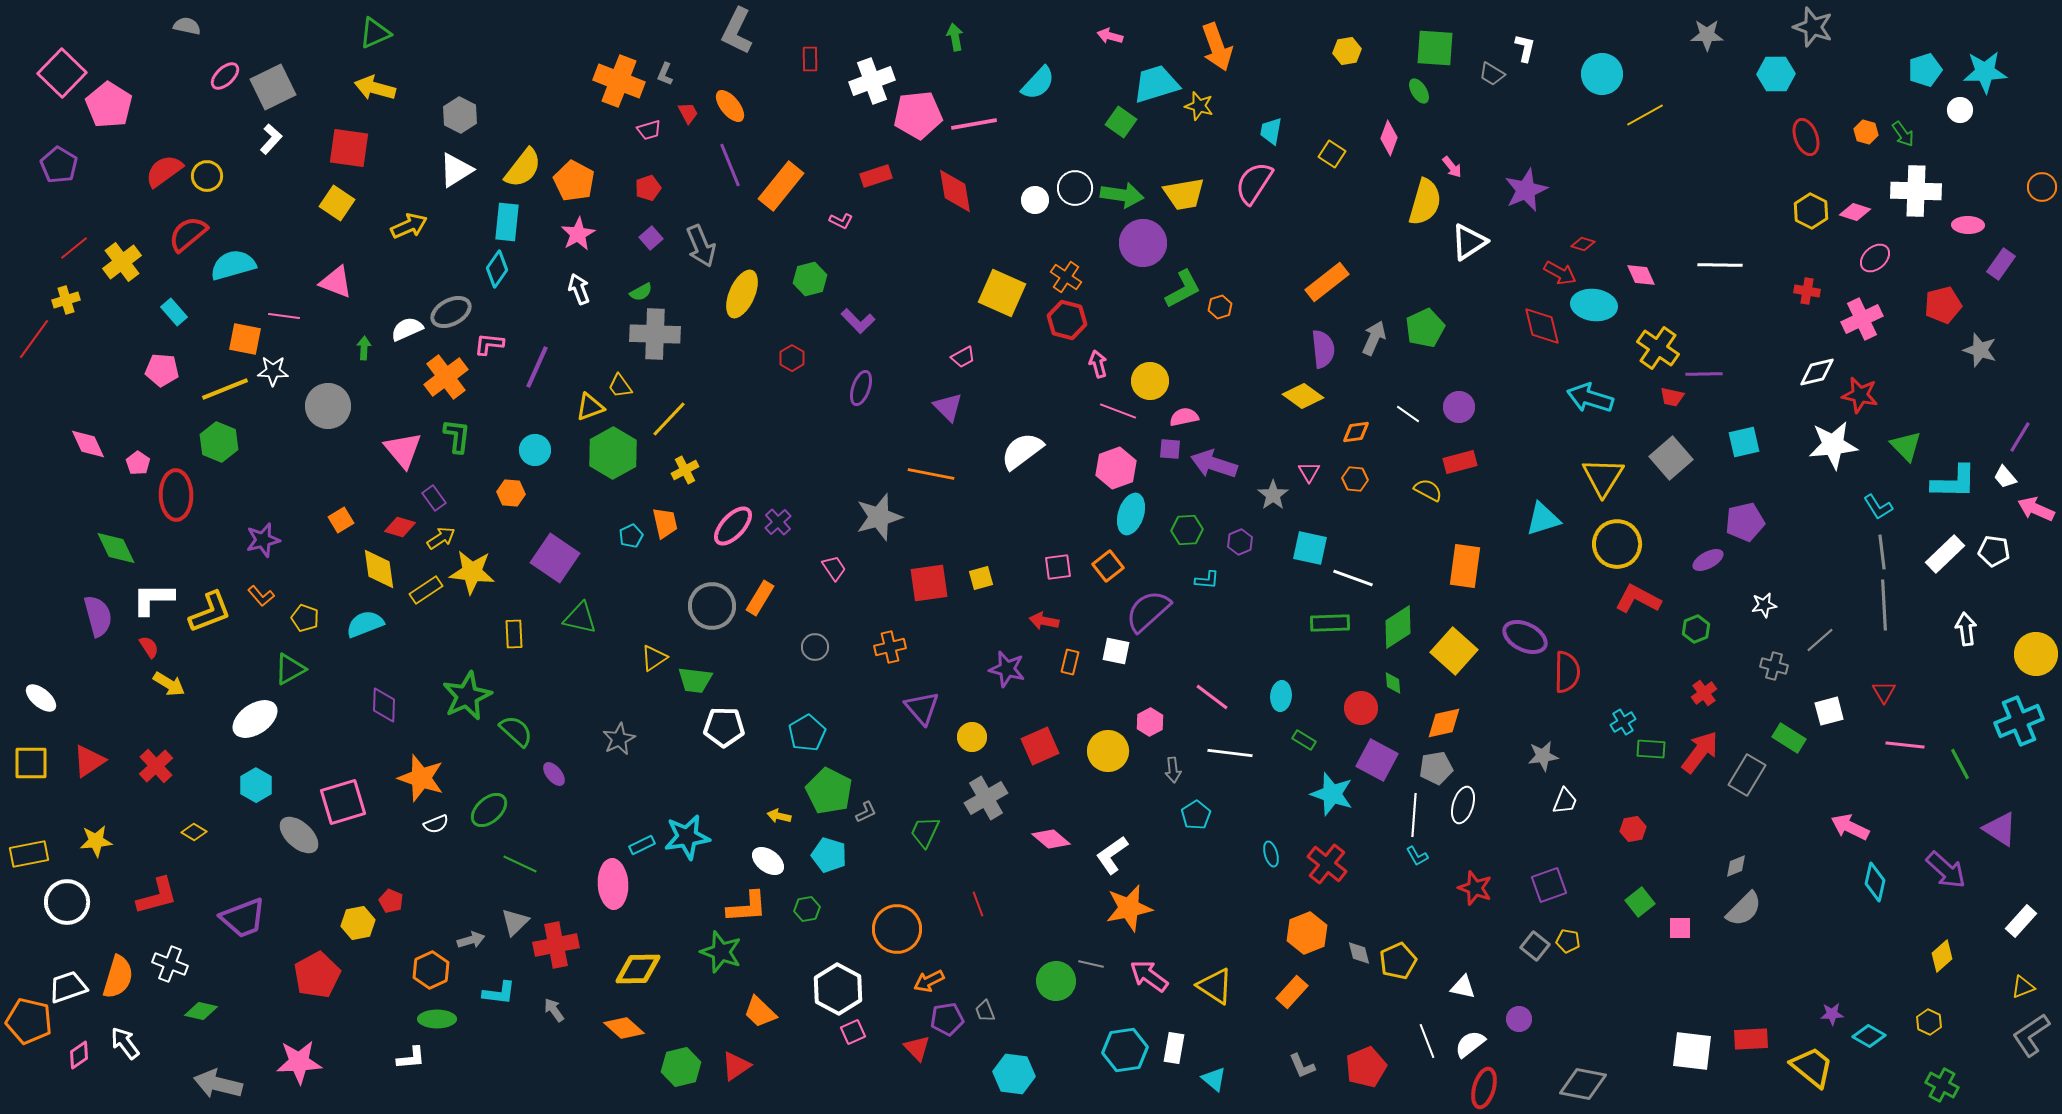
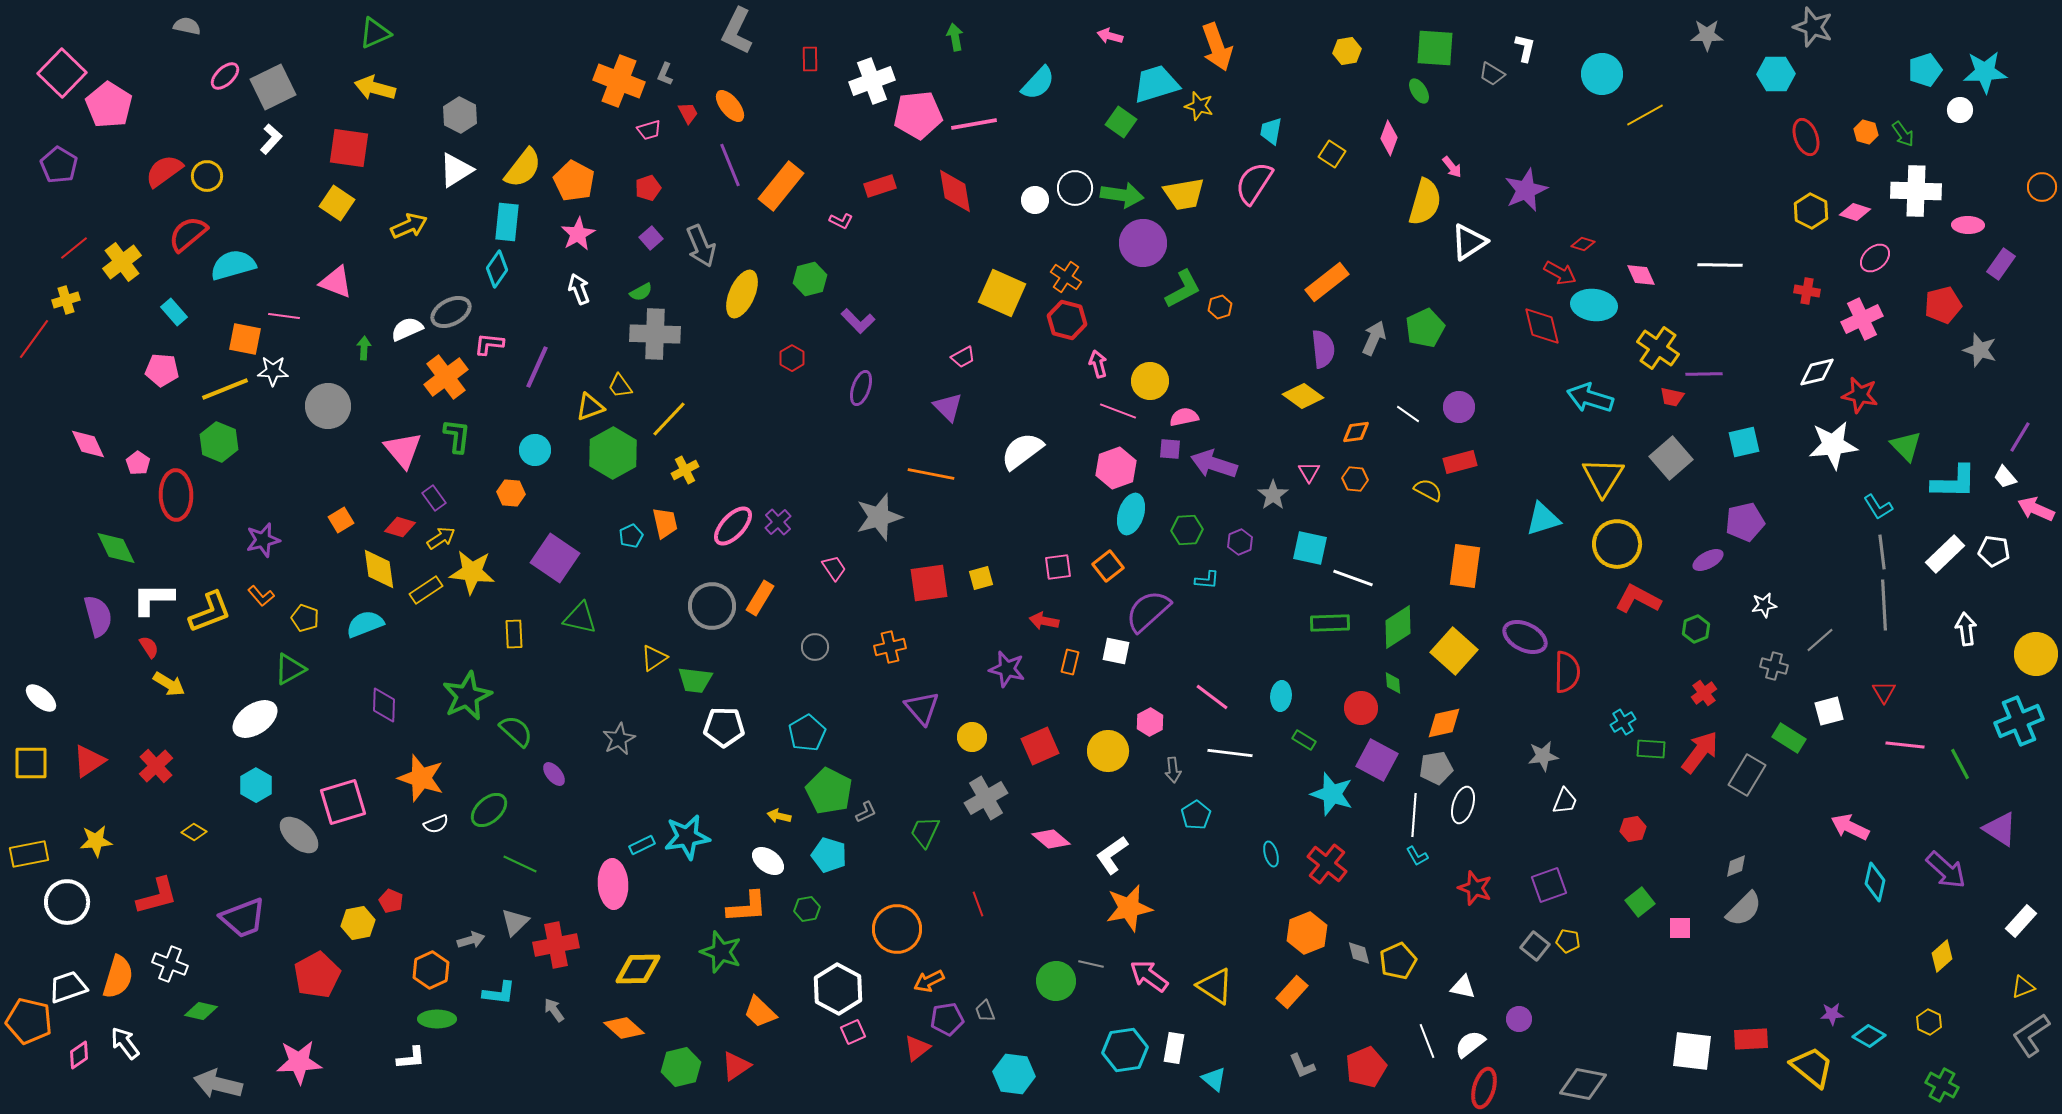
red rectangle at (876, 176): moved 4 px right, 10 px down
red triangle at (917, 1048): rotated 36 degrees clockwise
